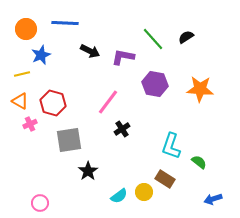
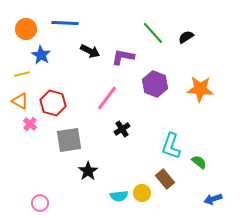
green line: moved 6 px up
blue star: rotated 18 degrees counterclockwise
purple hexagon: rotated 10 degrees clockwise
pink line: moved 1 px left, 4 px up
pink cross: rotated 24 degrees counterclockwise
brown rectangle: rotated 18 degrees clockwise
yellow circle: moved 2 px left, 1 px down
cyan semicircle: rotated 30 degrees clockwise
